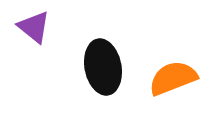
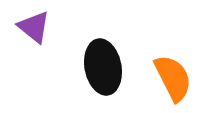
orange semicircle: rotated 84 degrees clockwise
